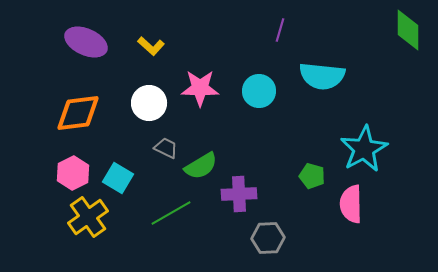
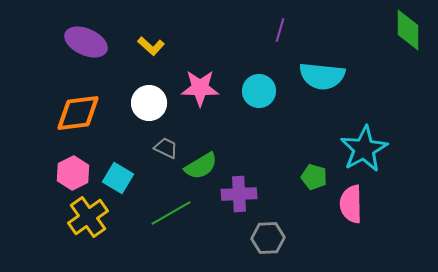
green pentagon: moved 2 px right, 1 px down
